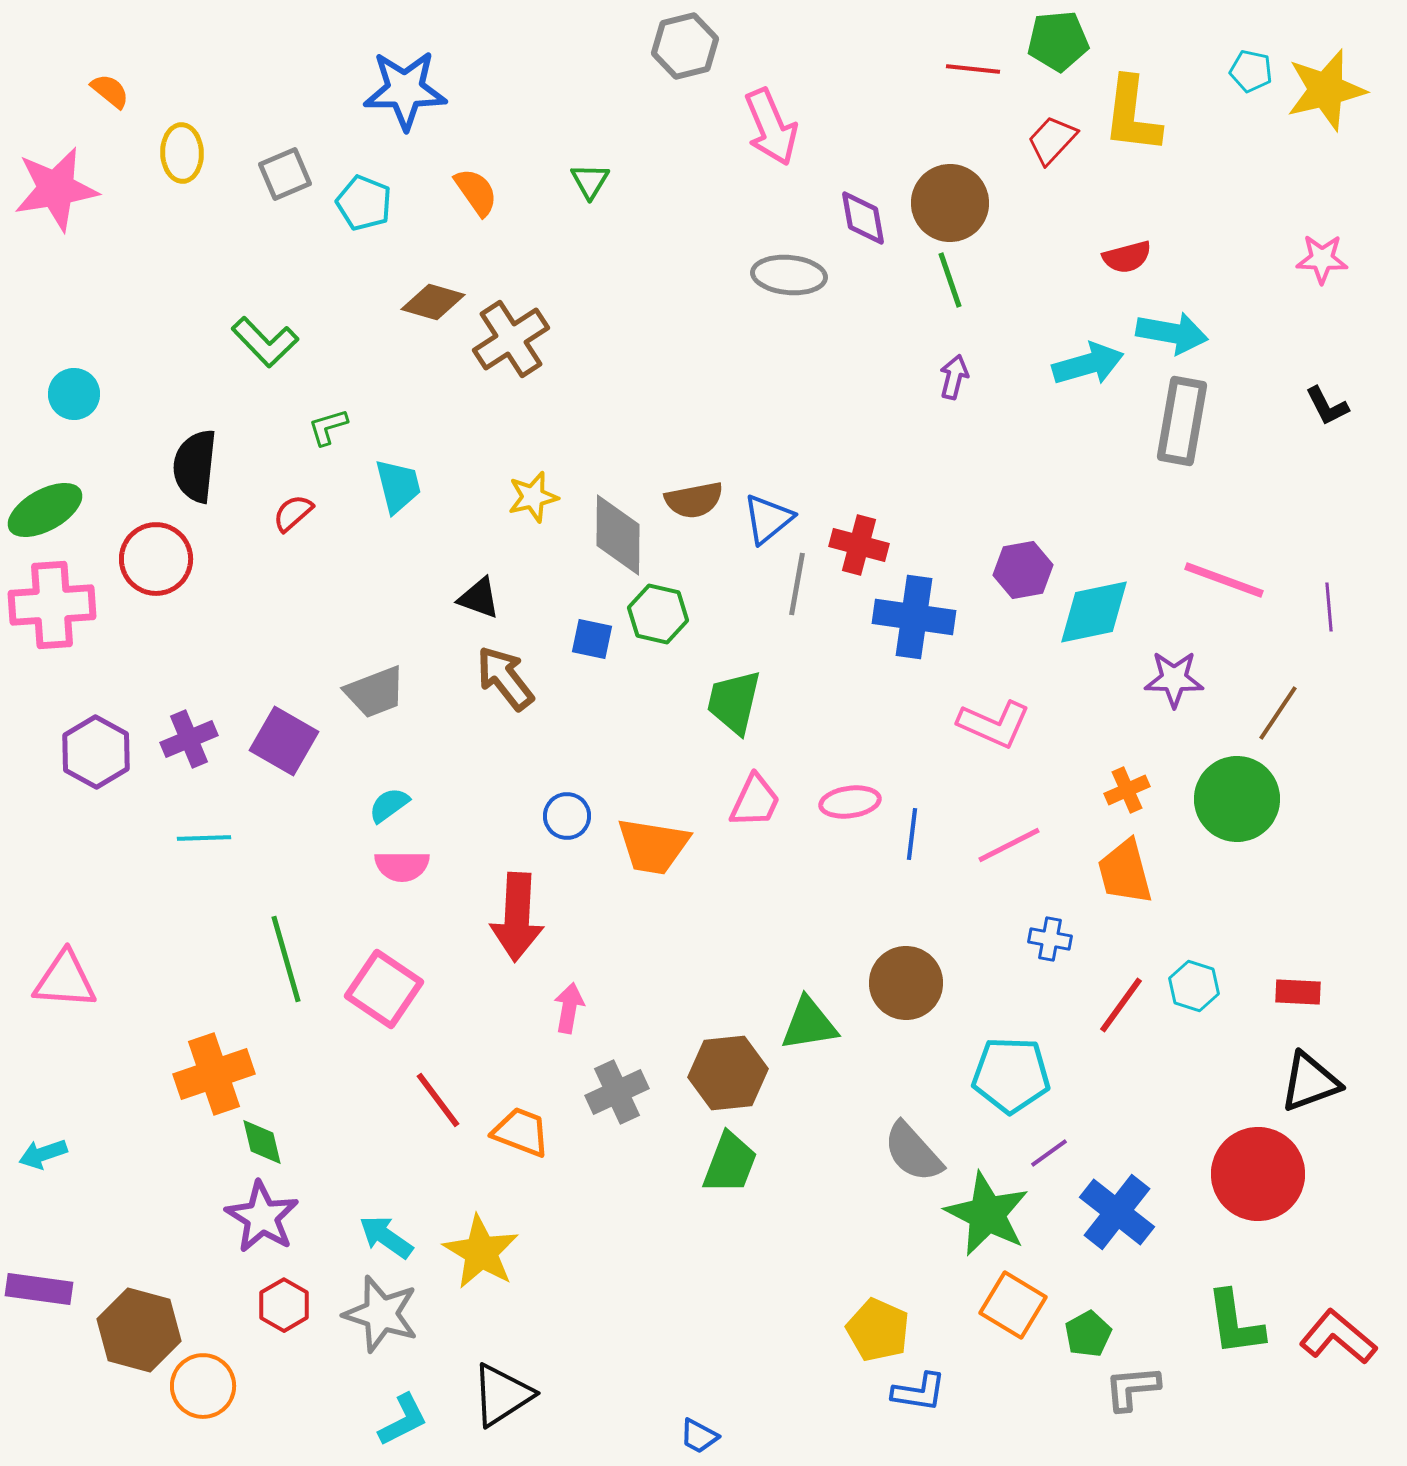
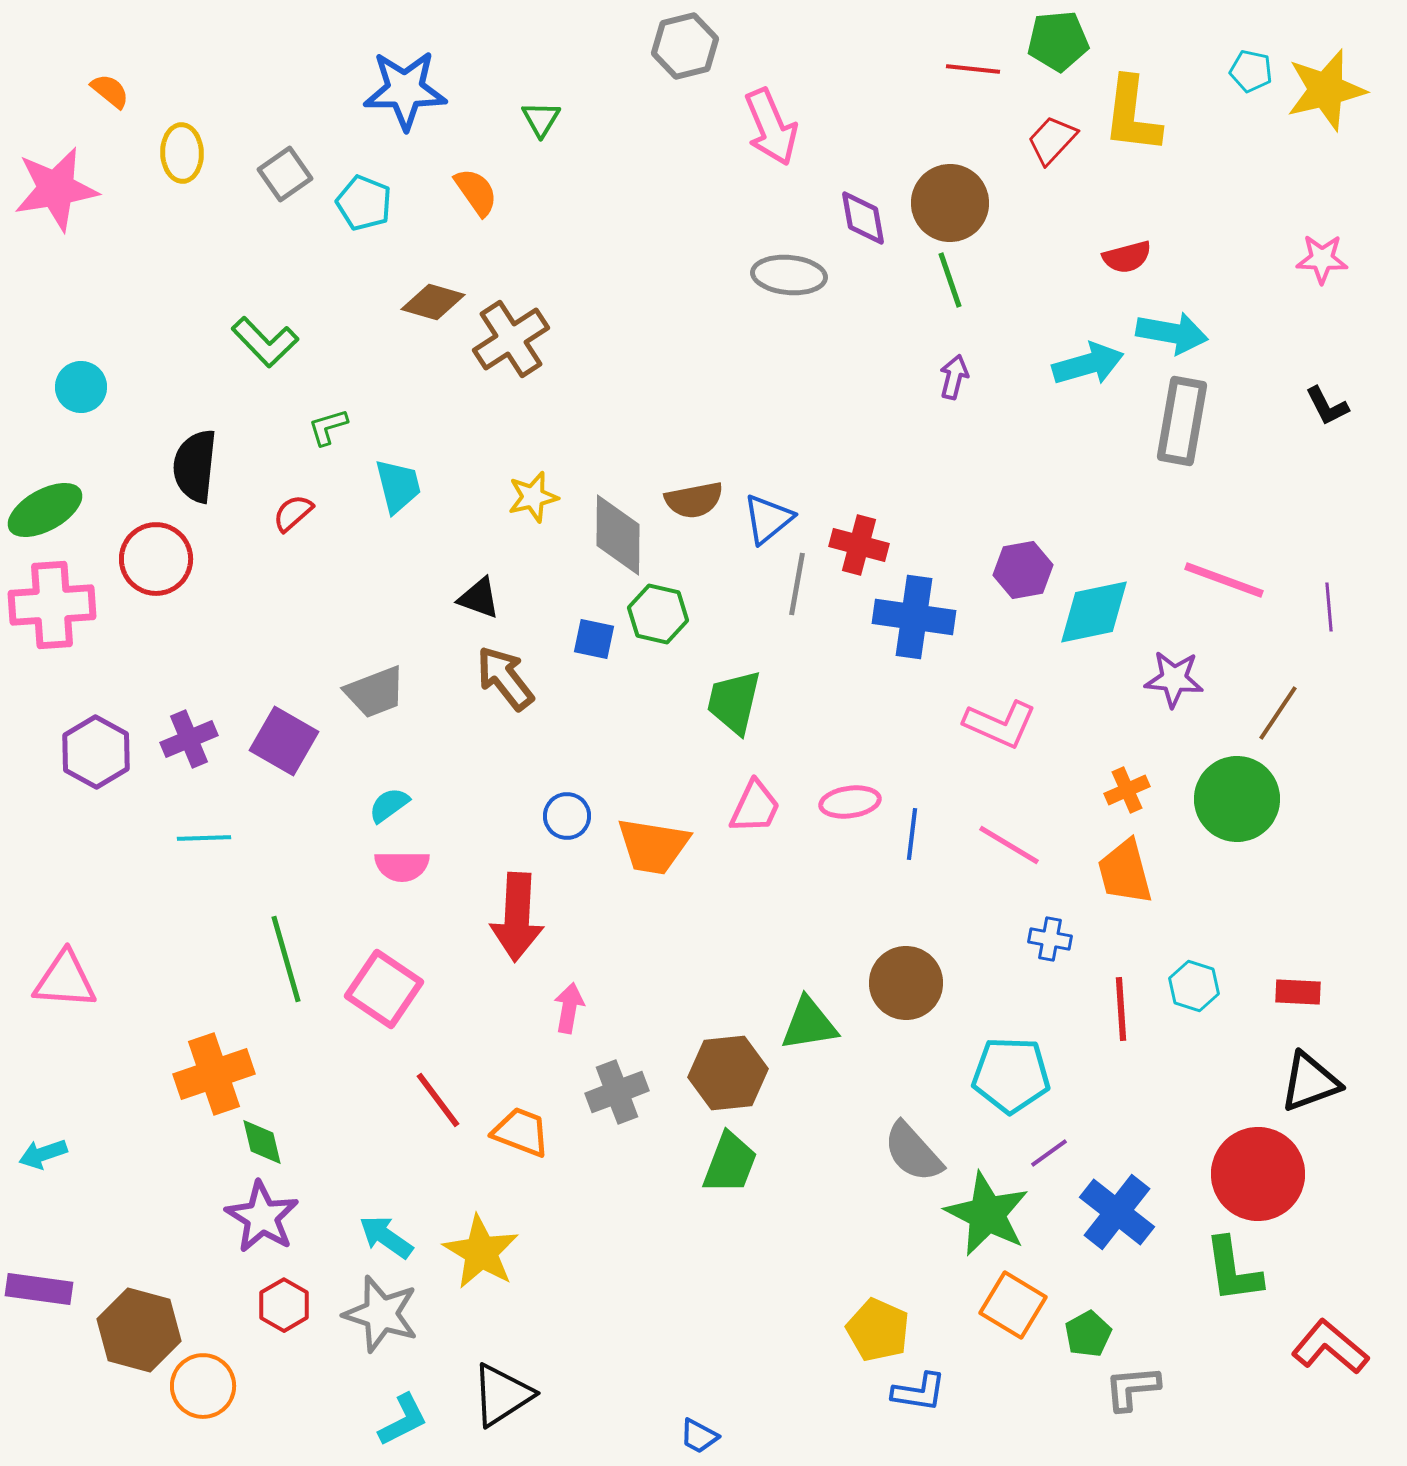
gray square at (285, 174): rotated 12 degrees counterclockwise
green triangle at (590, 181): moved 49 px left, 62 px up
cyan circle at (74, 394): moved 7 px right, 7 px up
blue square at (592, 639): moved 2 px right
purple star at (1174, 679): rotated 4 degrees clockwise
pink L-shape at (994, 724): moved 6 px right
pink trapezoid at (755, 801): moved 6 px down
pink line at (1009, 845): rotated 58 degrees clockwise
red line at (1121, 1005): moved 4 px down; rotated 40 degrees counterclockwise
gray cross at (617, 1092): rotated 4 degrees clockwise
green L-shape at (1235, 1323): moved 2 px left, 53 px up
red L-shape at (1338, 1337): moved 8 px left, 10 px down
